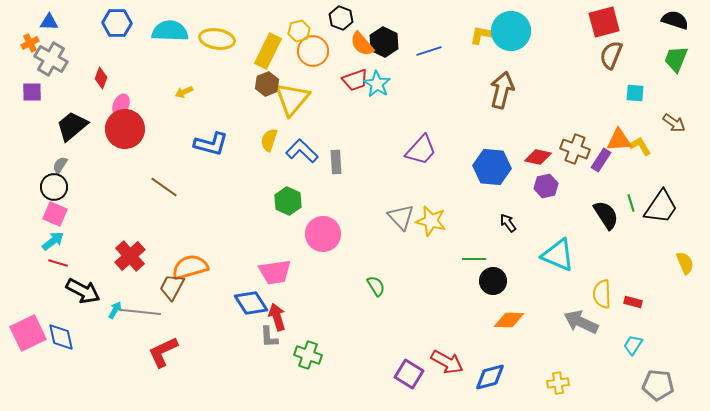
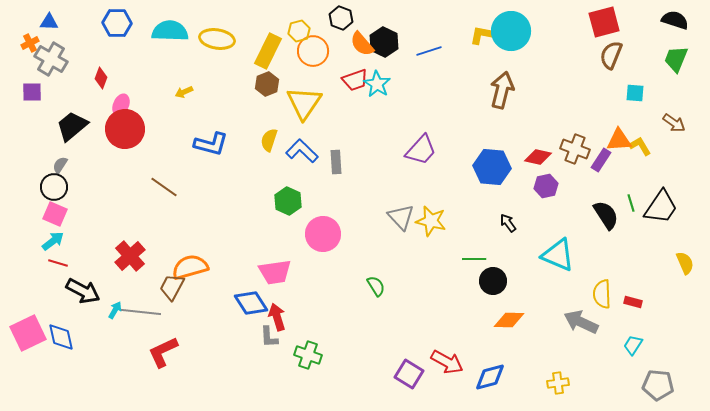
yellow triangle at (292, 99): moved 12 px right, 4 px down; rotated 6 degrees counterclockwise
